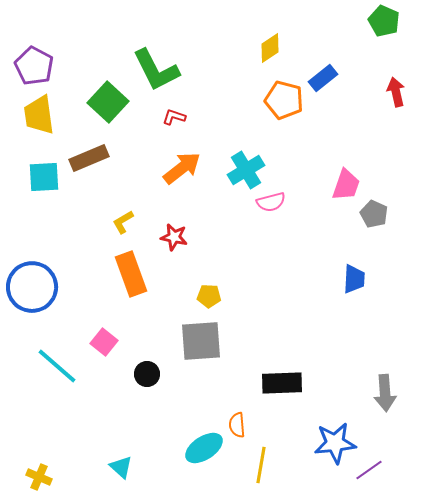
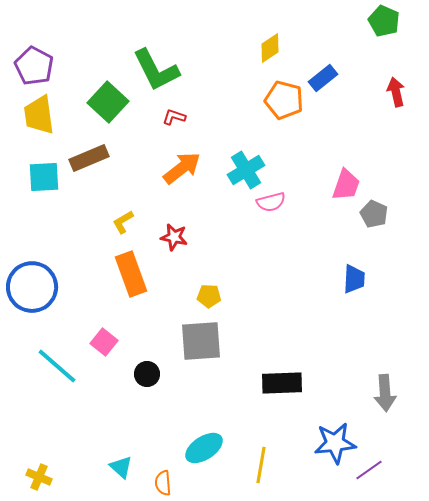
orange semicircle: moved 74 px left, 58 px down
